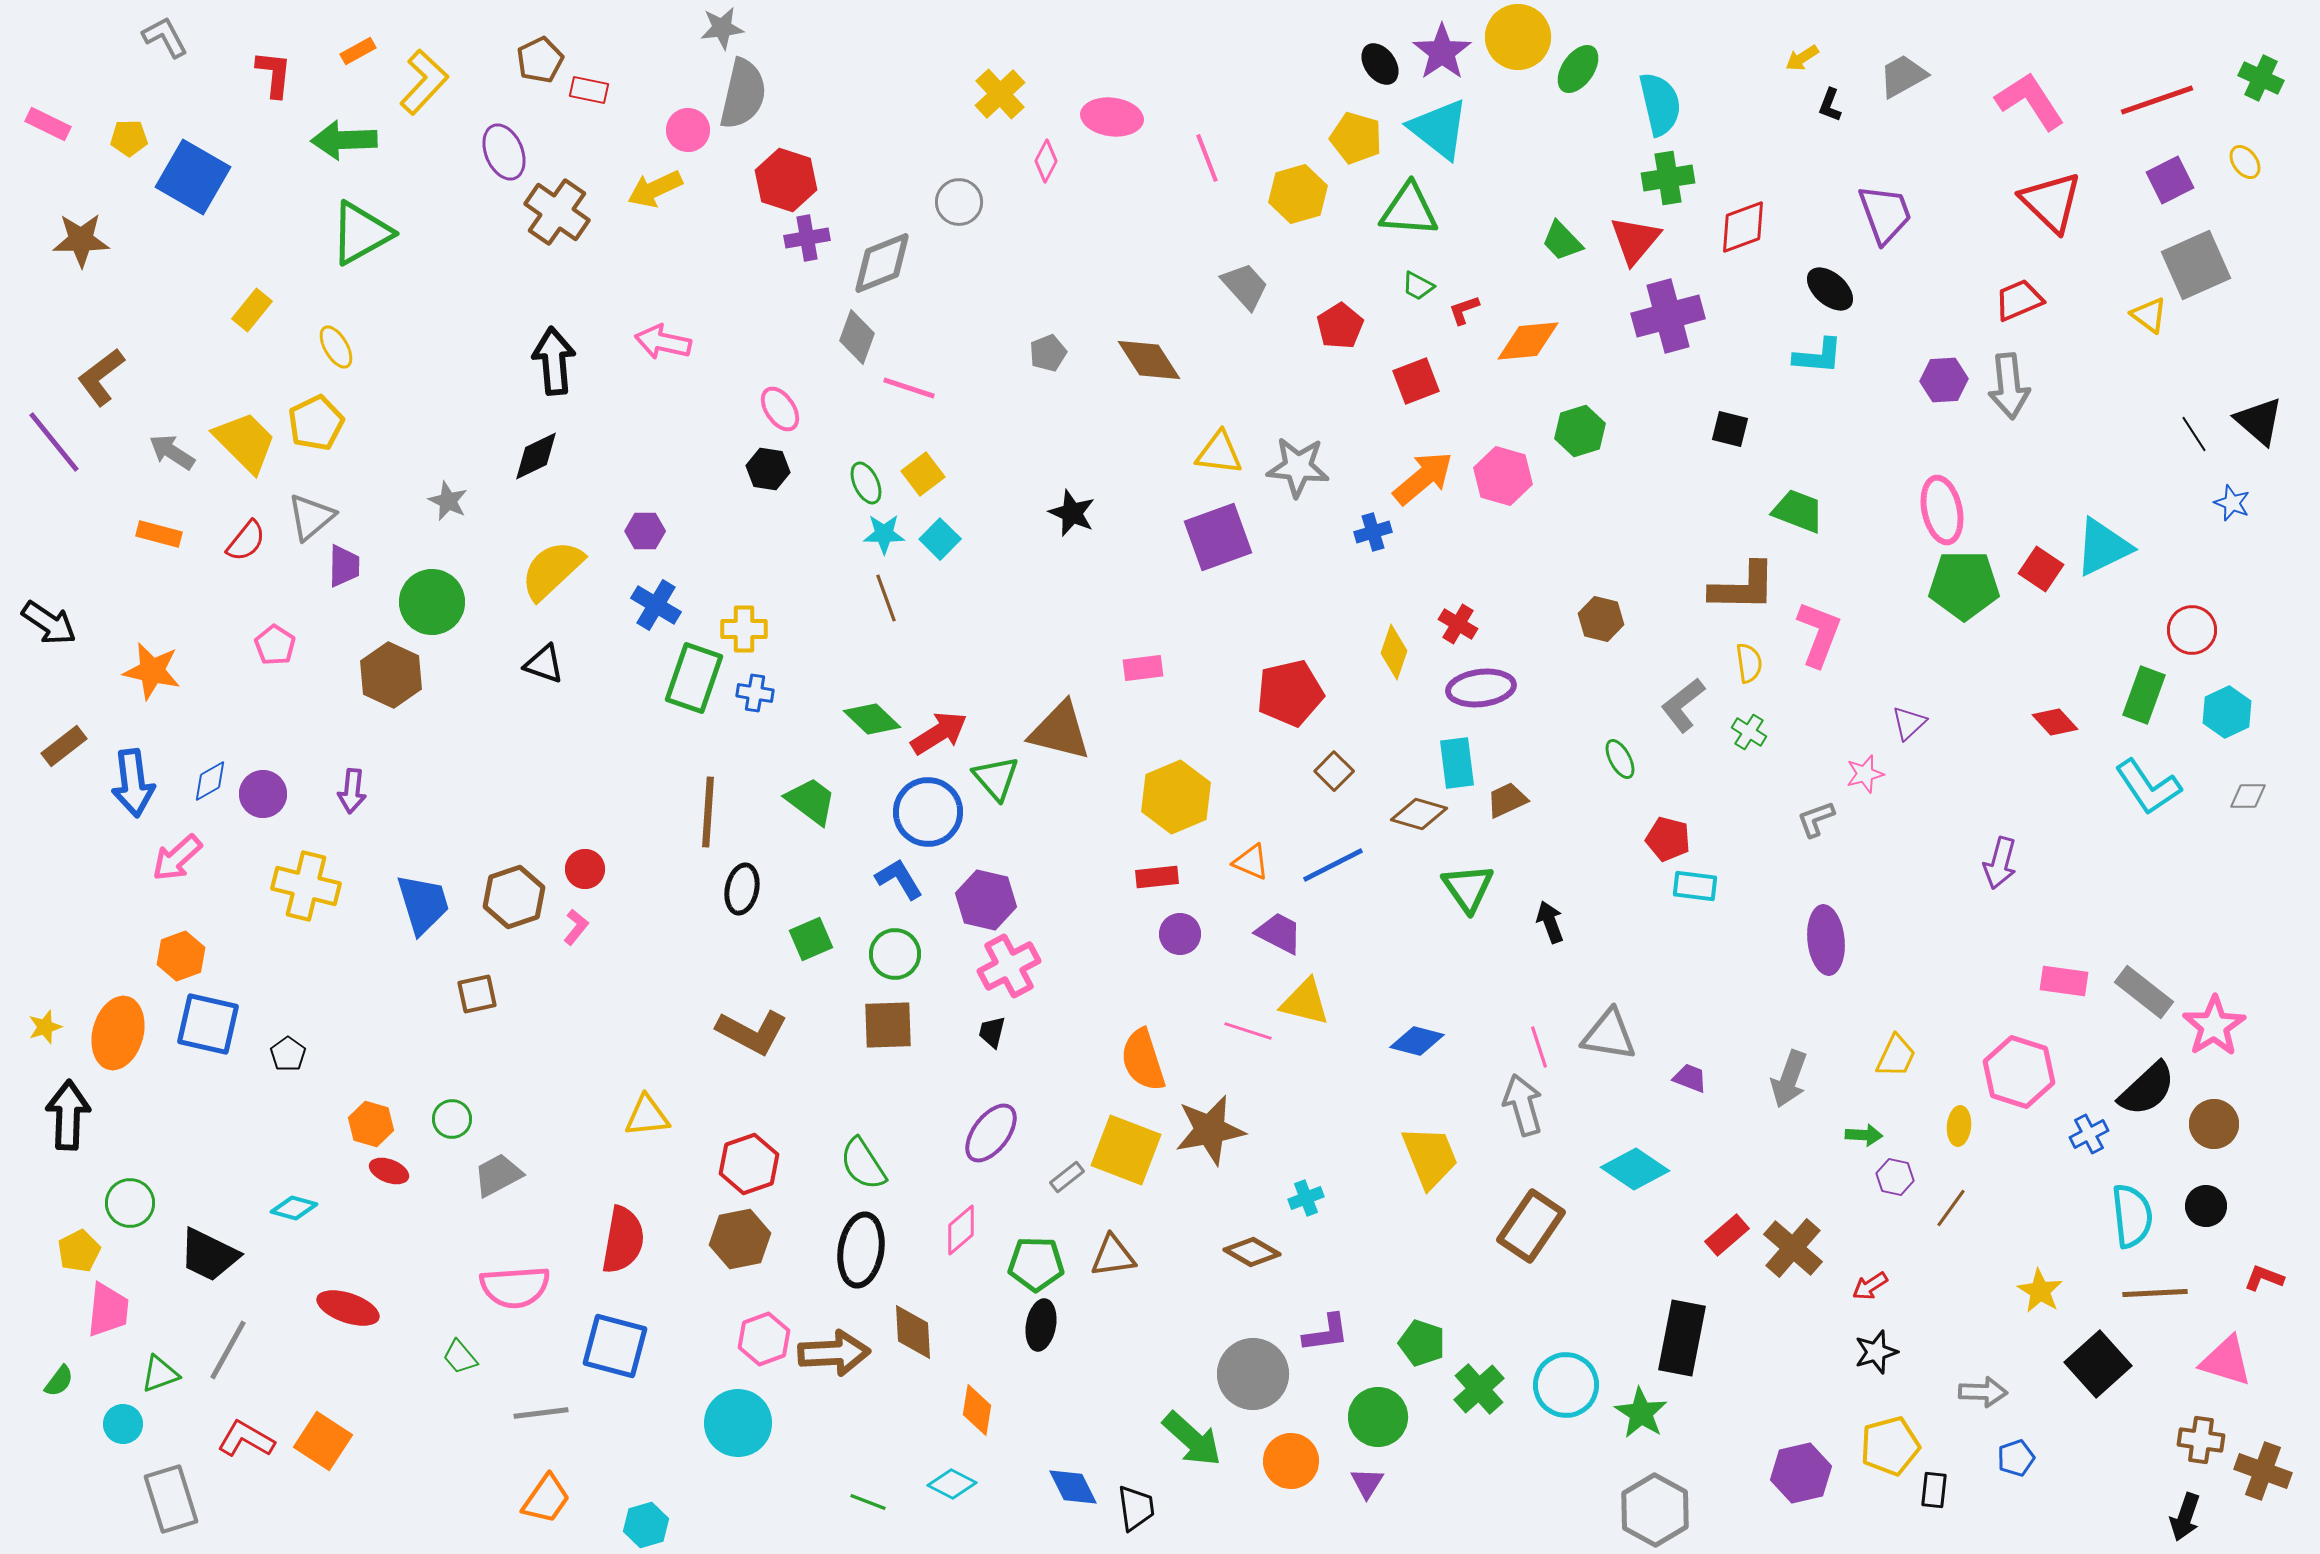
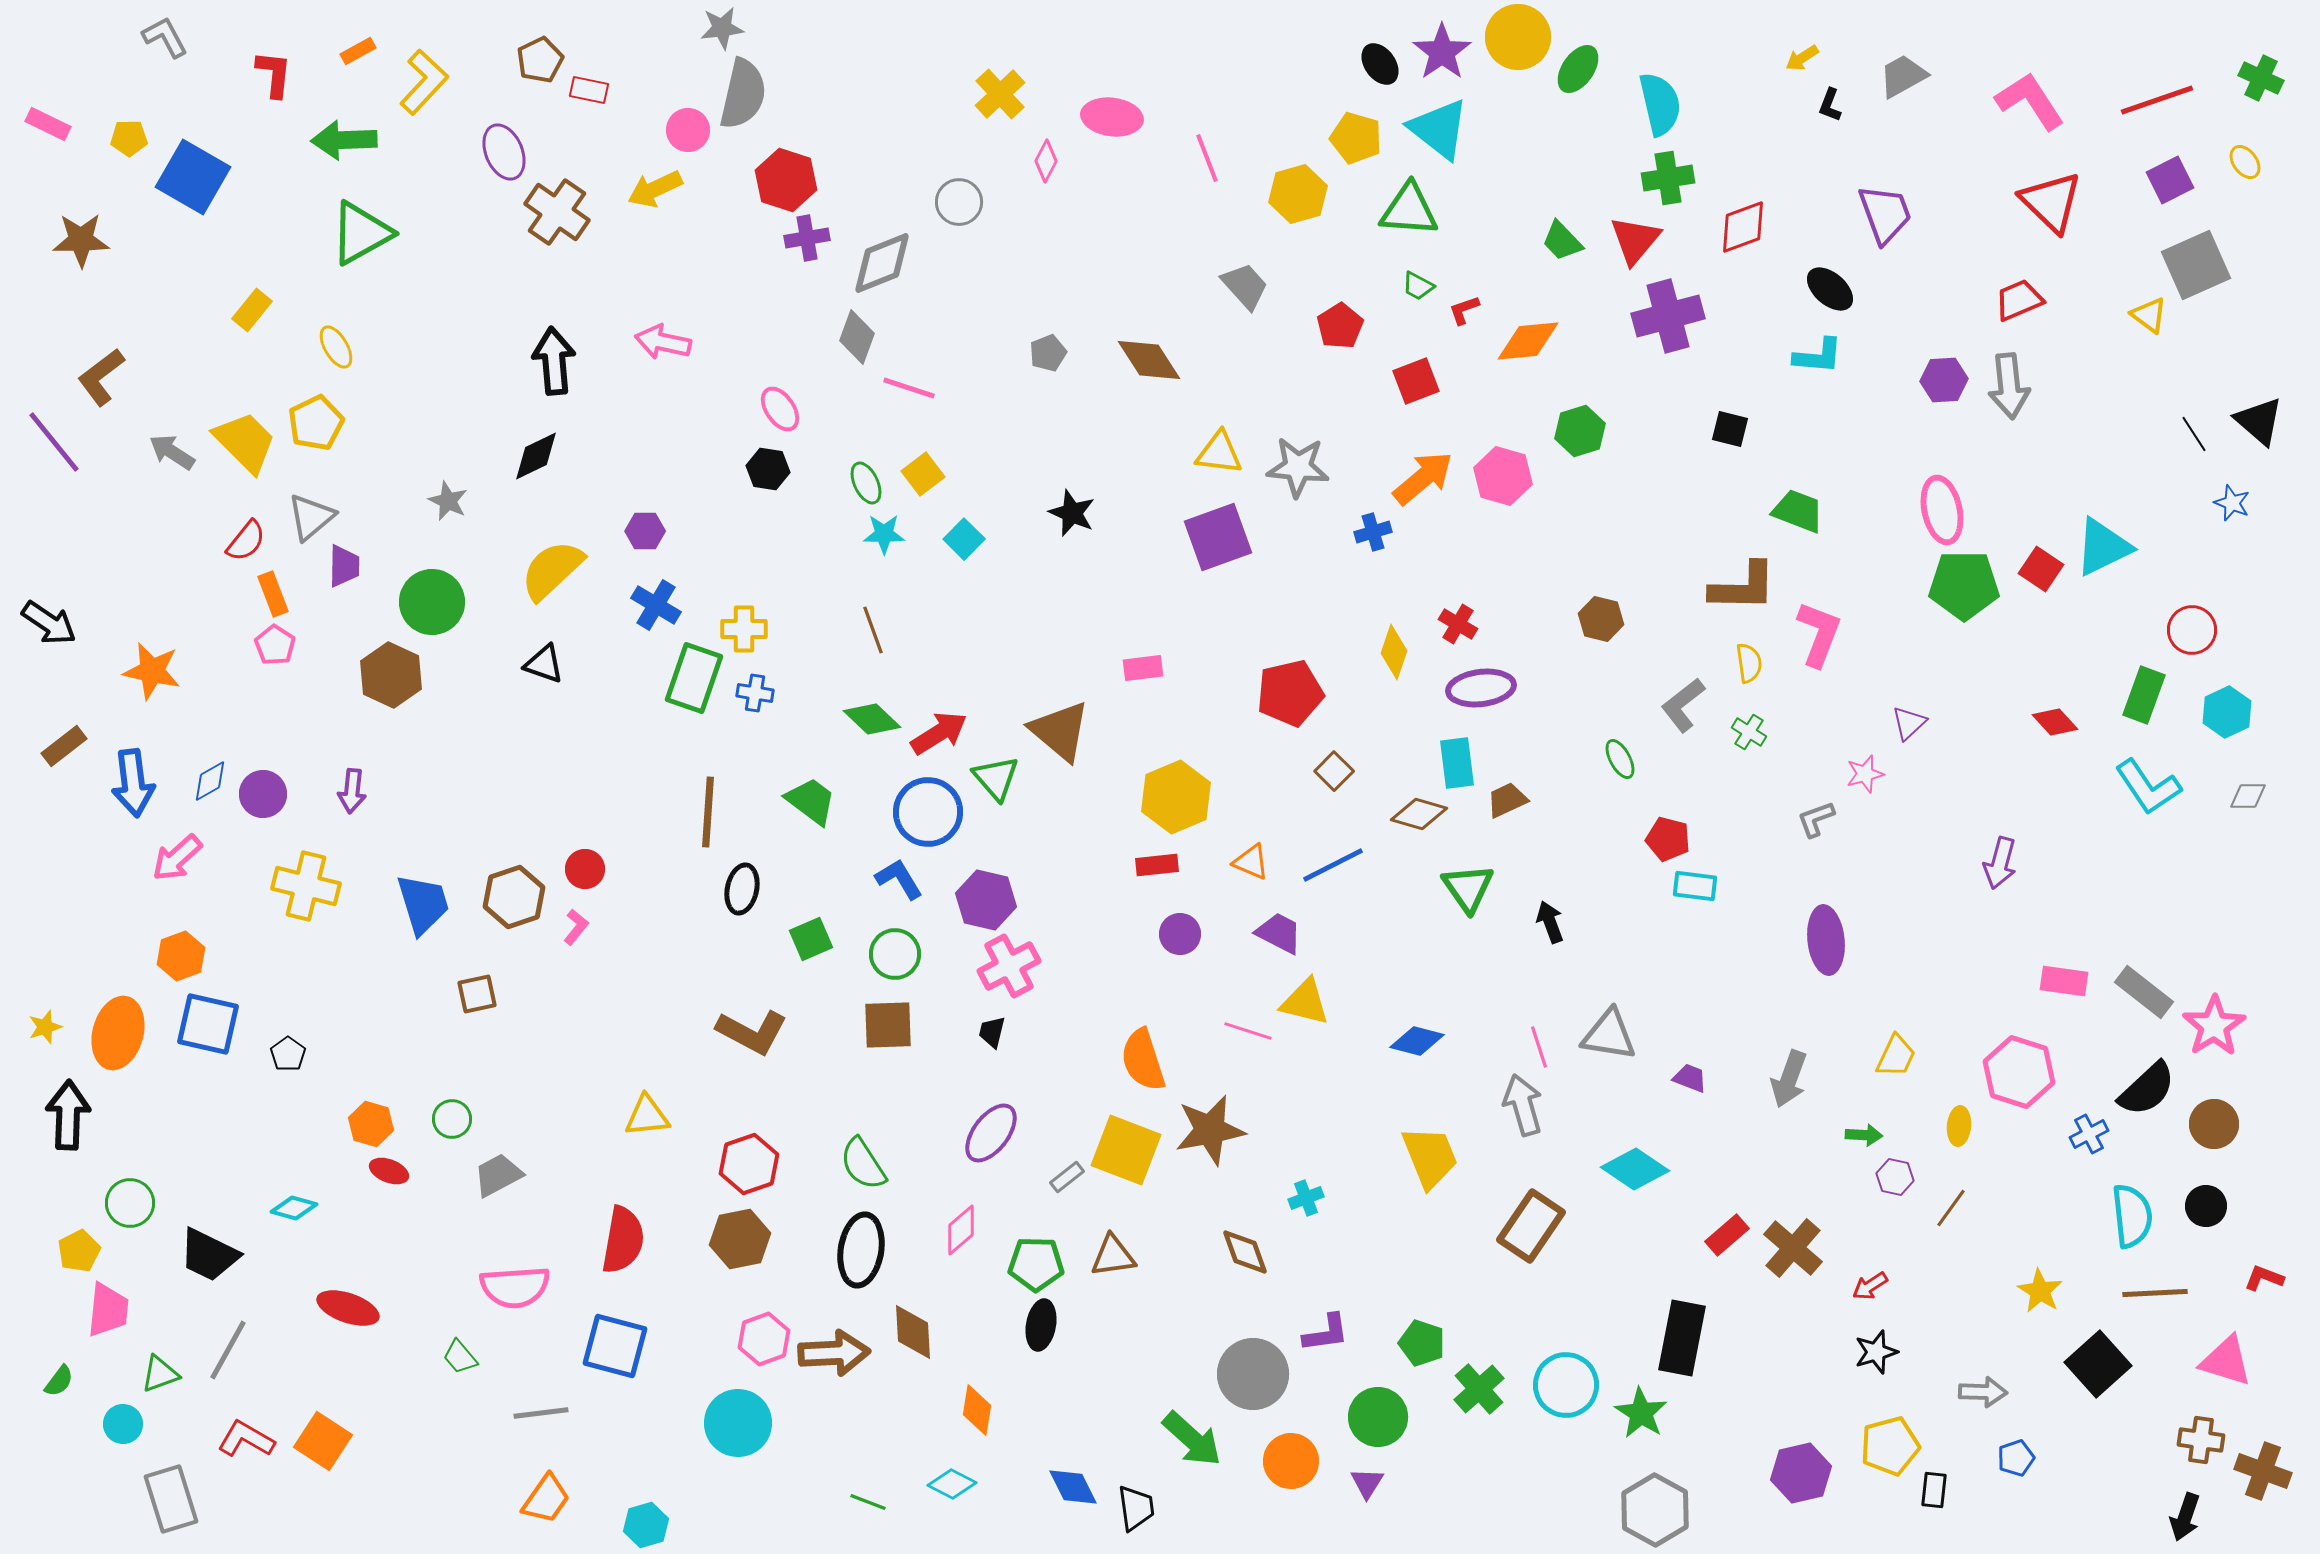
orange rectangle at (159, 534): moved 114 px right, 60 px down; rotated 54 degrees clockwise
cyan square at (940, 539): moved 24 px right
brown line at (886, 598): moved 13 px left, 32 px down
brown triangle at (1060, 731): rotated 26 degrees clockwise
red rectangle at (1157, 877): moved 12 px up
brown diamond at (1252, 1252): moved 7 px left; rotated 40 degrees clockwise
